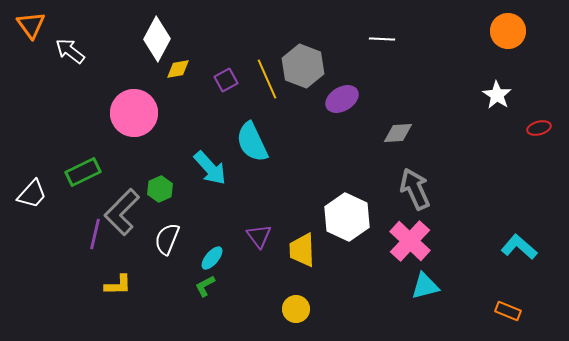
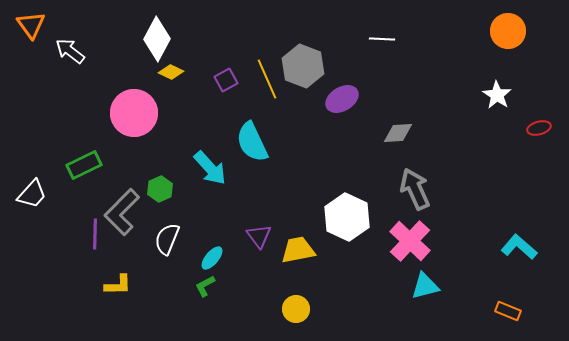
yellow diamond: moved 7 px left, 3 px down; rotated 35 degrees clockwise
green rectangle: moved 1 px right, 7 px up
purple line: rotated 12 degrees counterclockwise
yellow trapezoid: moved 4 px left; rotated 81 degrees clockwise
